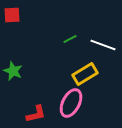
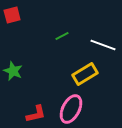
red square: rotated 12 degrees counterclockwise
green line: moved 8 px left, 3 px up
pink ellipse: moved 6 px down
